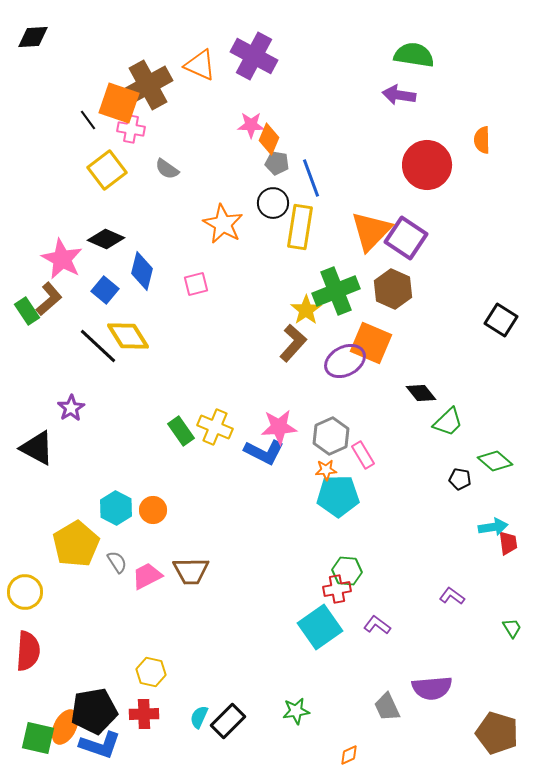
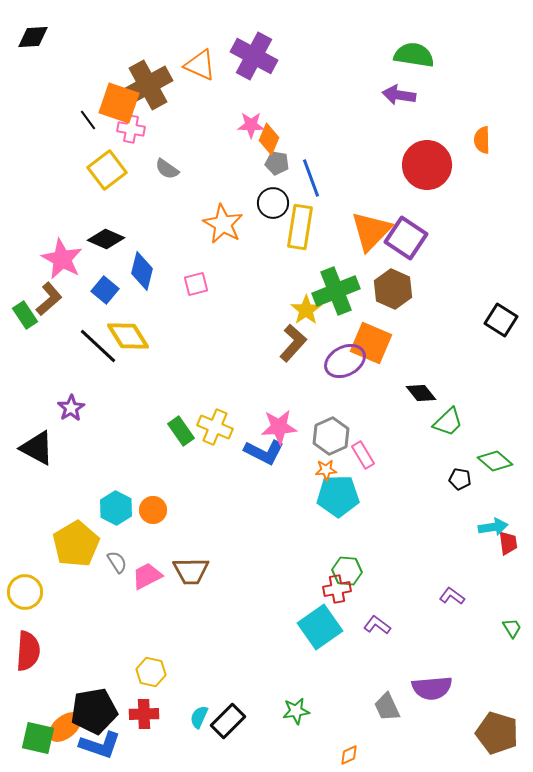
green rectangle at (27, 311): moved 2 px left, 4 px down
orange ellipse at (65, 727): rotated 24 degrees clockwise
